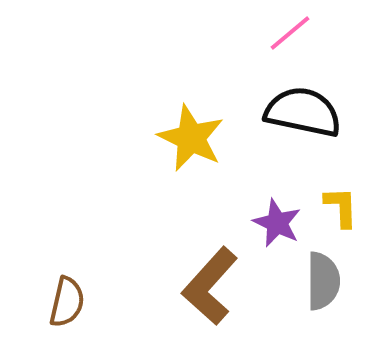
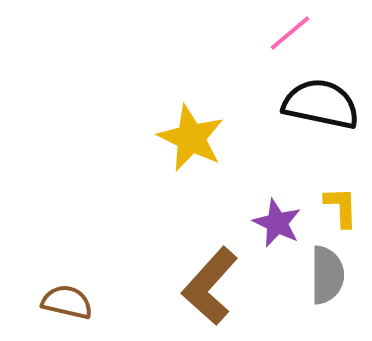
black semicircle: moved 18 px right, 8 px up
gray semicircle: moved 4 px right, 6 px up
brown semicircle: rotated 90 degrees counterclockwise
